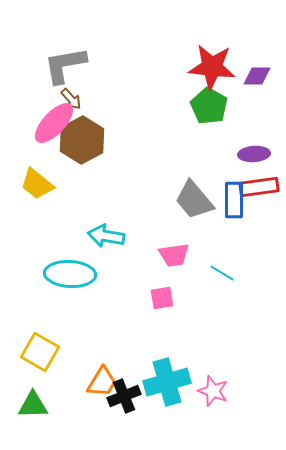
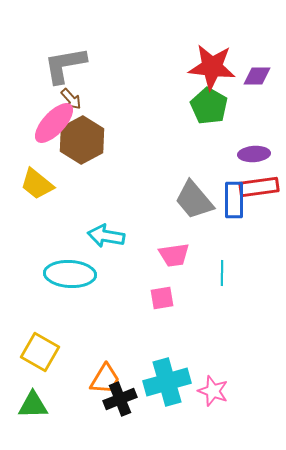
cyan line: rotated 60 degrees clockwise
orange trapezoid: moved 3 px right, 3 px up
black cross: moved 4 px left, 3 px down
